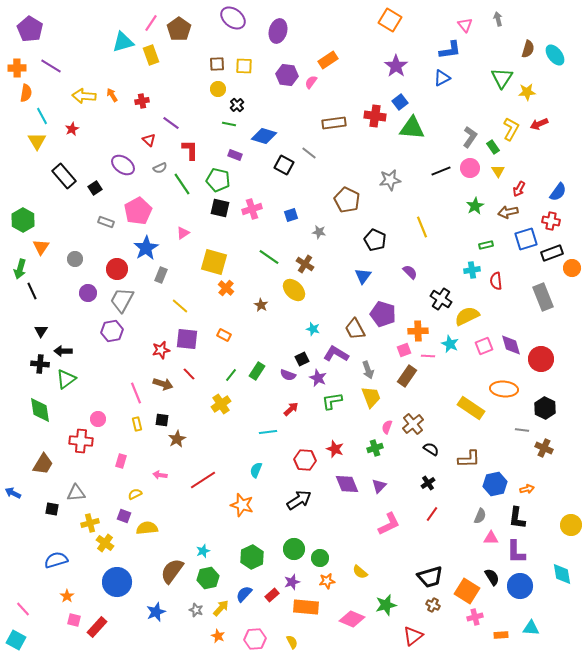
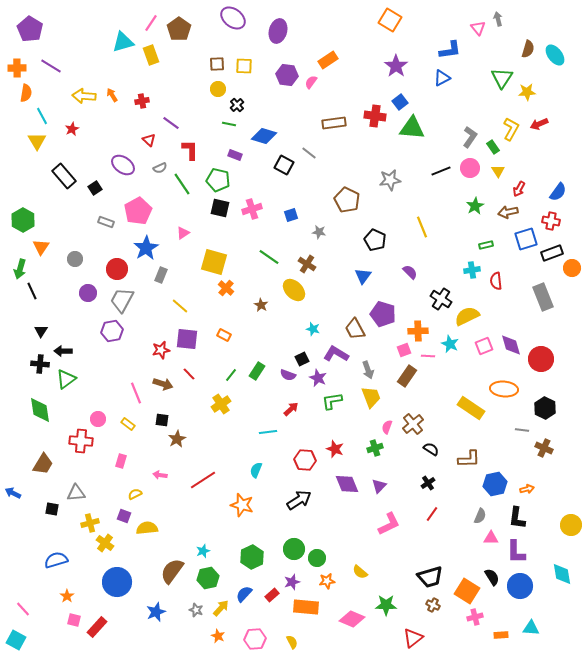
pink triangle at (465, 25): moved 13 px right, 3 px down
brown cross at (305, 264): moved 2 px right
yellow rectangle at (137, 424): moved 9 px left; rotated 40 degrees counterclockwise
green circle at (320, 558): moved 3 px left
green star at (386, 605): rotated 15 degrees clockwise
red triangle at (413, 636): moved 2 px down
